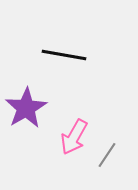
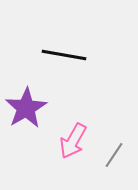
pink arrow: moved 1 px left, 4 px down
gray line: moved 7 px right
